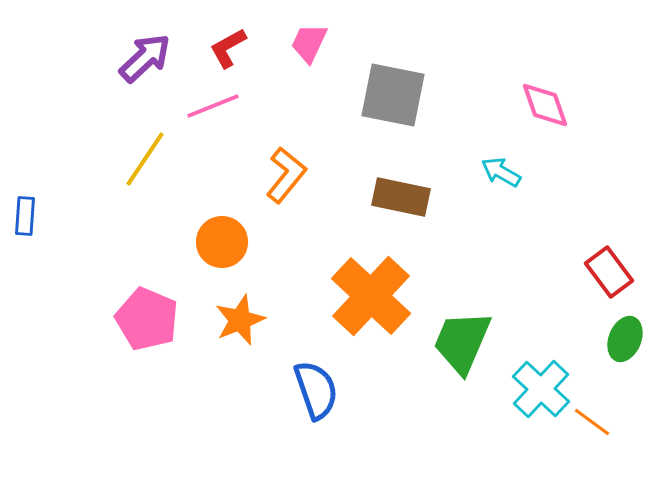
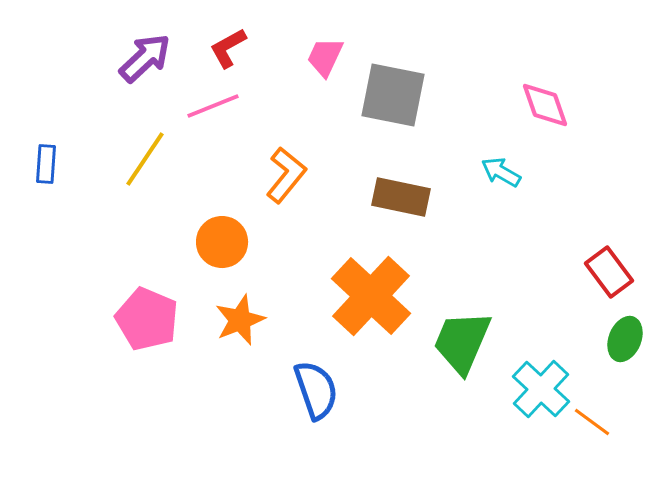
pink trapezoid: moved 16 px right, 14 px down
blue rectangle: moved 21 px right, 52 px up
